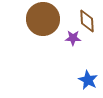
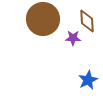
blue star: rotated 18 degrees clockwise
